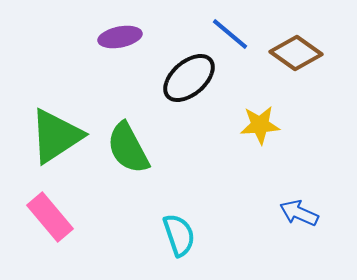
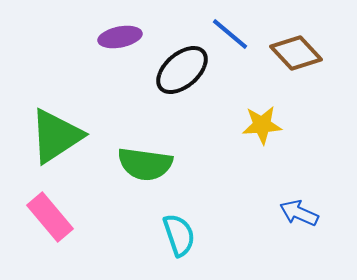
brown diamond: rotated 12 degrees clockwise
black ellipse: moved 7 px left, 8 px up
yellow star: moved 2 px right
green semicircle: moved 17 px right, 16 px down; rotated 54 degrees counterclockwise
